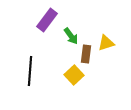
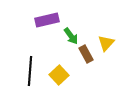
purple rectangle: rotated 40 degrees clockwise
yellow triangle: rotated 30 degrees counterclockwise
brown rectangle: rotated 36 degrees counterclockwise
yellow square: moved 15 px left
